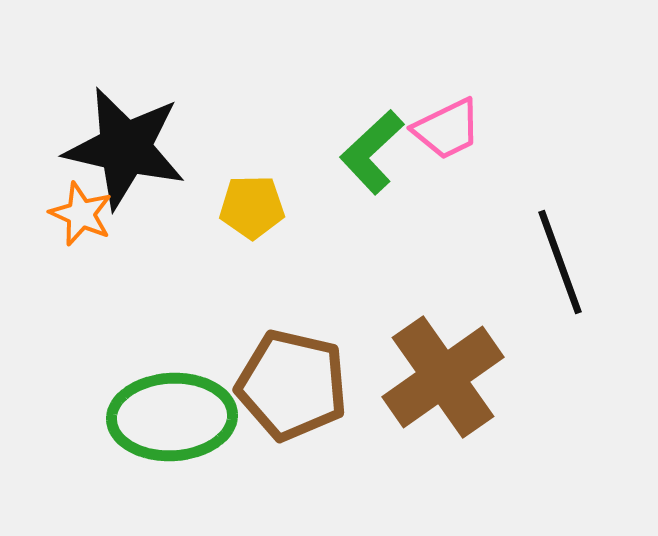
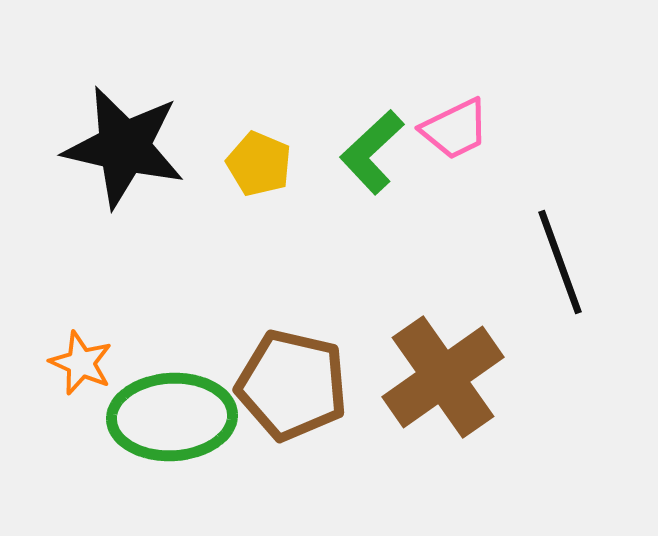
pink trapezoid: moved 8 px right
black star: moved 1 px left, 1 px up
yellow pentagon: moved 7 px right, 43 px up; rotated 24 degrees clockwise
orange star: moved 149 px down
